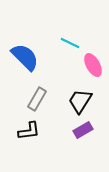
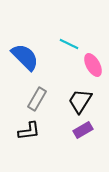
cyan line: moved 1 px left, 1 px down
